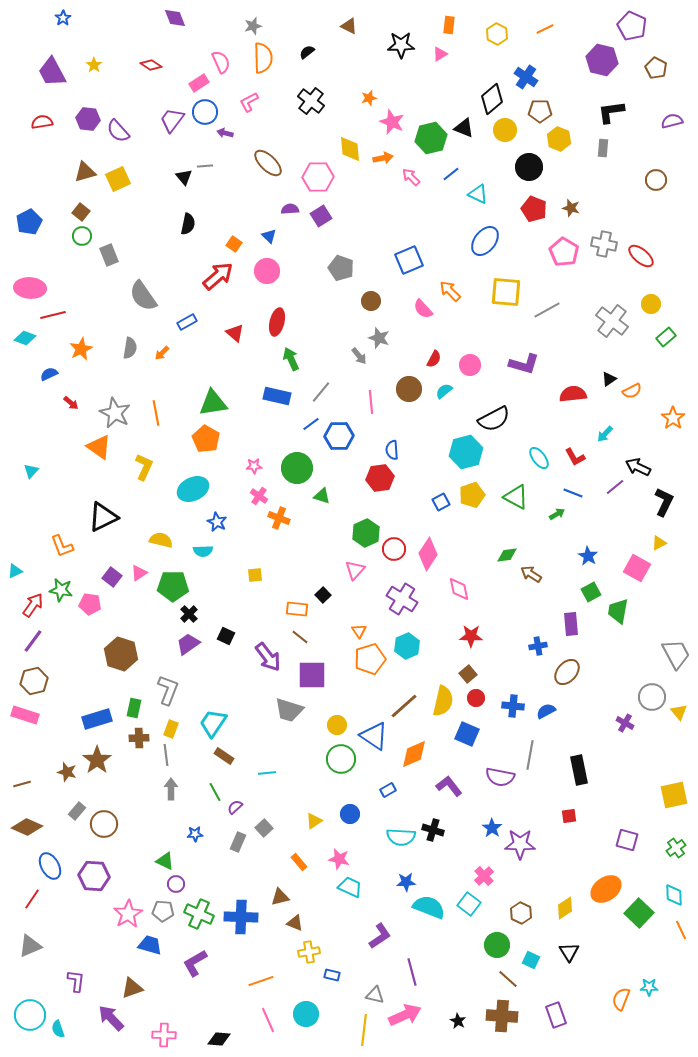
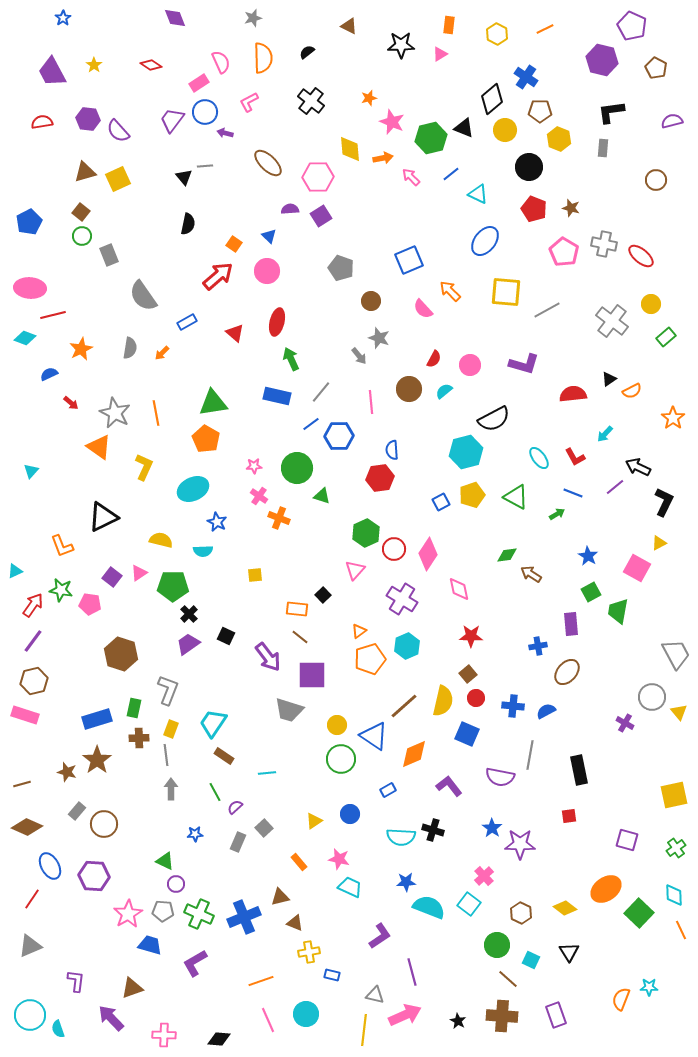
gray star at (253, 26): moved 8 px up
orange triangle at (359, 631): rotated 28 degrees clockwise
yellow diamond at (565, 908): rotated 70 degrees clockwise
blue cross at (241, 917): moved 3 px right; rotated 24 degrees counterclockwise
